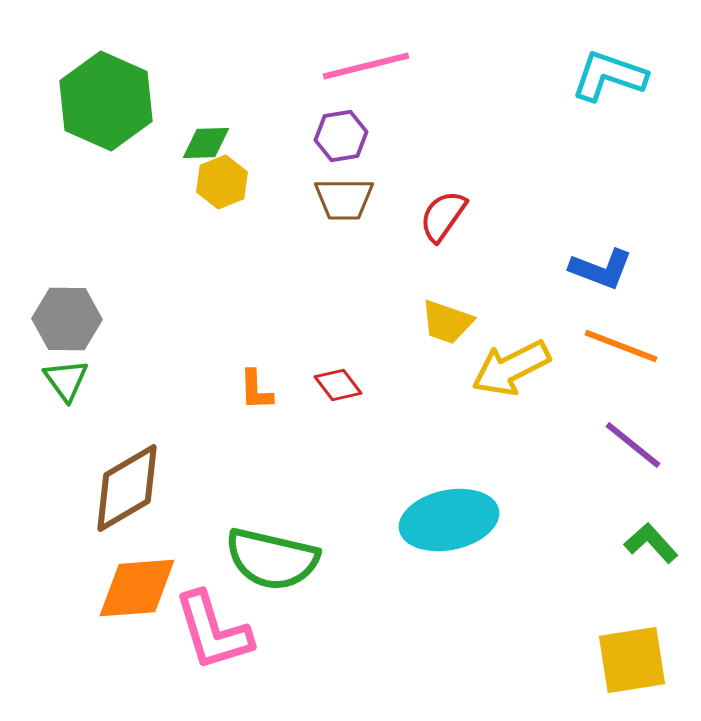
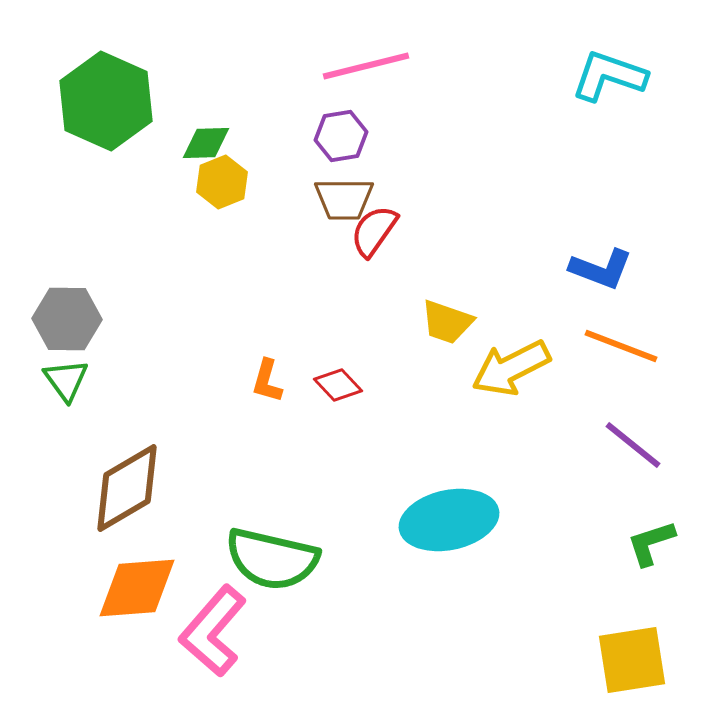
red semicircle: moved 69 px left, 15 px down
red diamond: rotated 6 degrees counterclockwise
orange L-shape: moved 11 px right, 9 px up; rotated 18 degrees clockwise
green L-shape: rotated 66 degrees counterclockwise
pink L-shape: rotated 58 degrees clockwise
